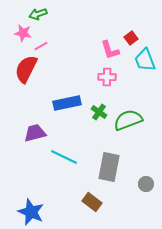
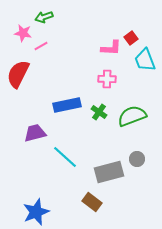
green arrow: moved 6 px right, 3 px down
pink L-shape: moved 1 px right, 2 px up; rotated 70 degrees counterclockwise
red semicircle: moved 8 px left, 5 px down
pink cross: moved 2 px down
blue rectangle: moved 2 px down
green semicircle: moved 4 px right, 4 px up
cyan line: moved 1 px right; rotated 16 degrees clockwise
gray rectangle: moved 5 px down; rotated 64 degrees clockwise
gray circle: moved 9 px left, 25 px up
blue star: moved 5 px right; rotated 28 degrees clockwise
